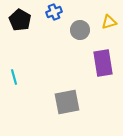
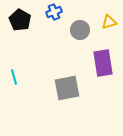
gray square: moved 14 px up
